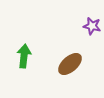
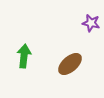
purple star: moved 1 px left, 3 px up
